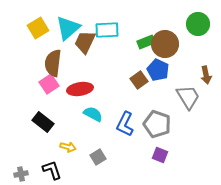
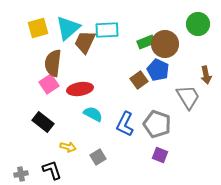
yellow square: rotated 15 degrees clockwise
